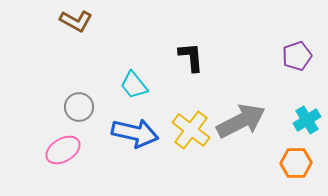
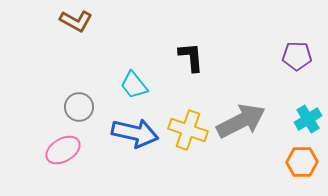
purple pentagon: rotated 20 degrees clockwise
cyan cross: moved 1 px right, 1 px up
yellow cross: moved 3 px left; rotated 18 degrees counterclockwise
orange hexagon: moved 6 px right, 1 px up
